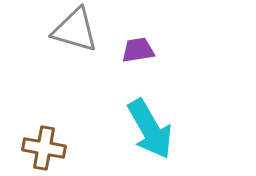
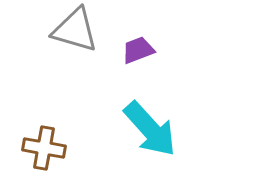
purple trapezoid: rotated 12 degrees counterclockwise
cyan arrow: rotated 12 degrees counterclockwise
